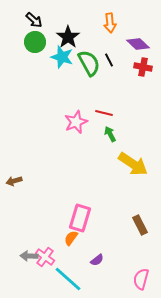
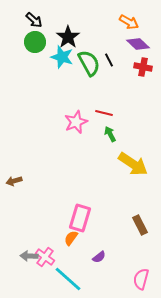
orange arrow: moved 19 px right, 1 px up; rotated 54 degrees counterclockwise
purple semicircle: moved 2 px right, 3 px up
